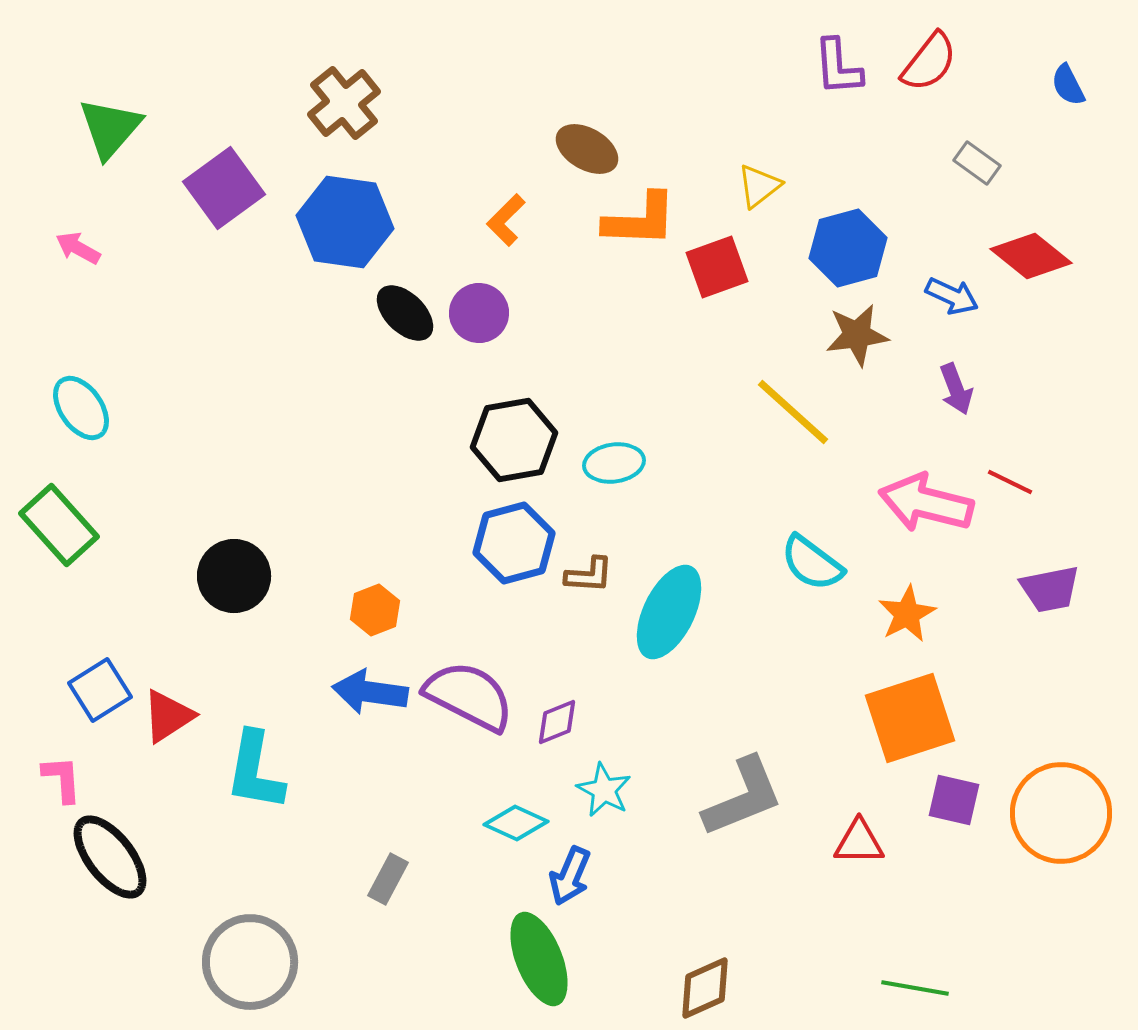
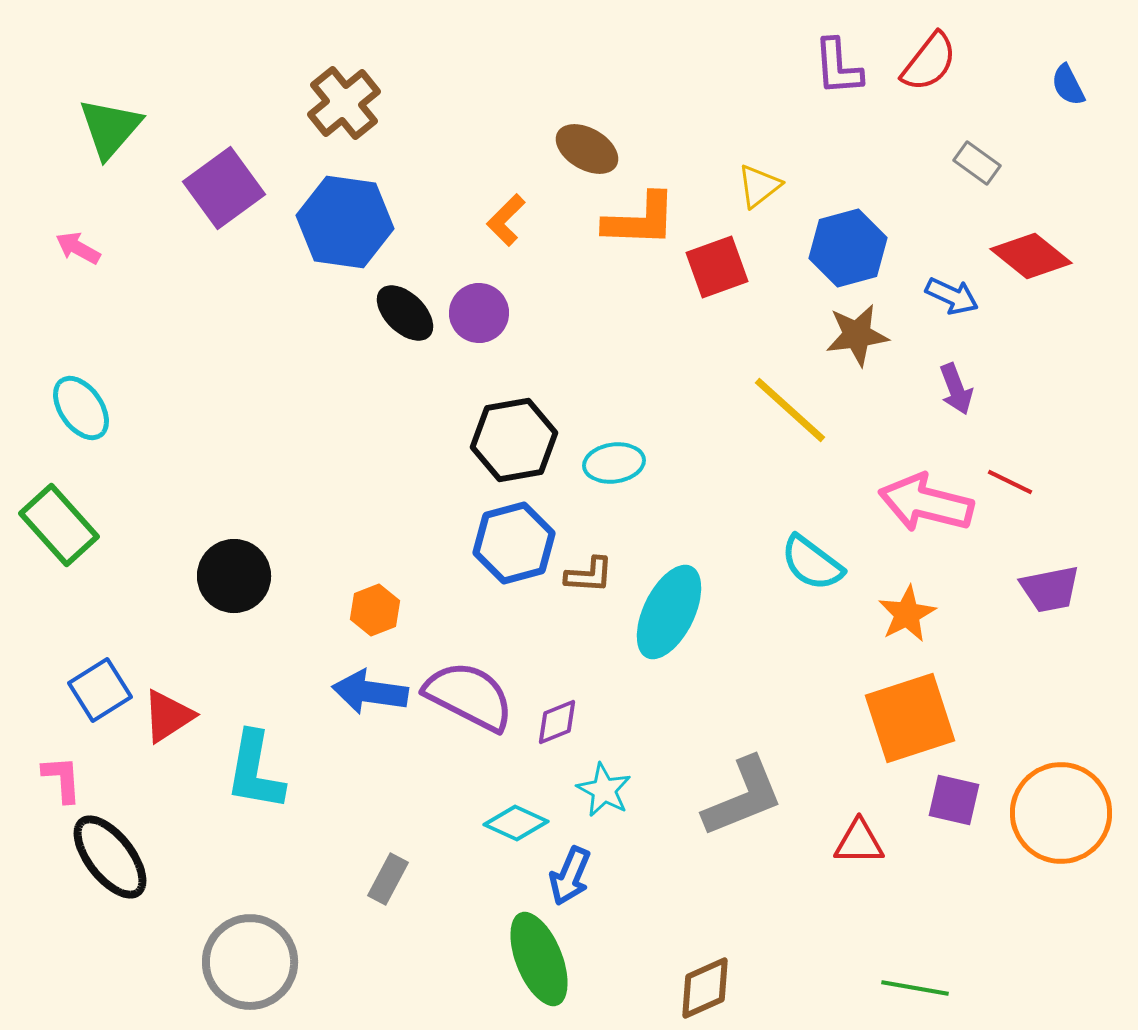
yellow line at (793, 412): moved 3 px left, 2 px up
